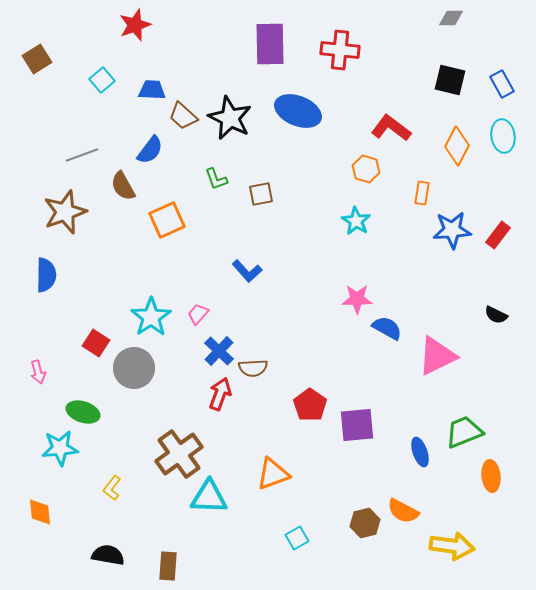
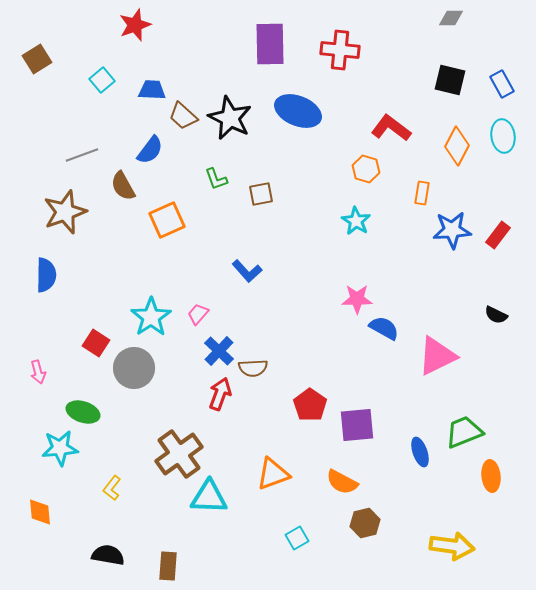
blue semicircle at (387, 328): moved 3 px left
orange semicircle at (403, 511): moved 61 px left, 29 px up
